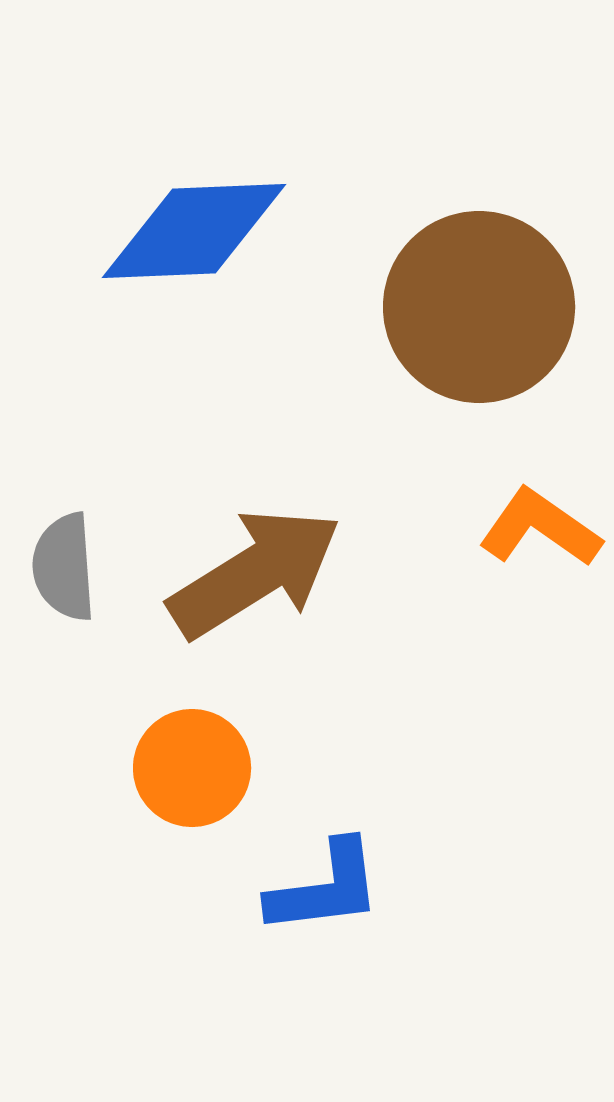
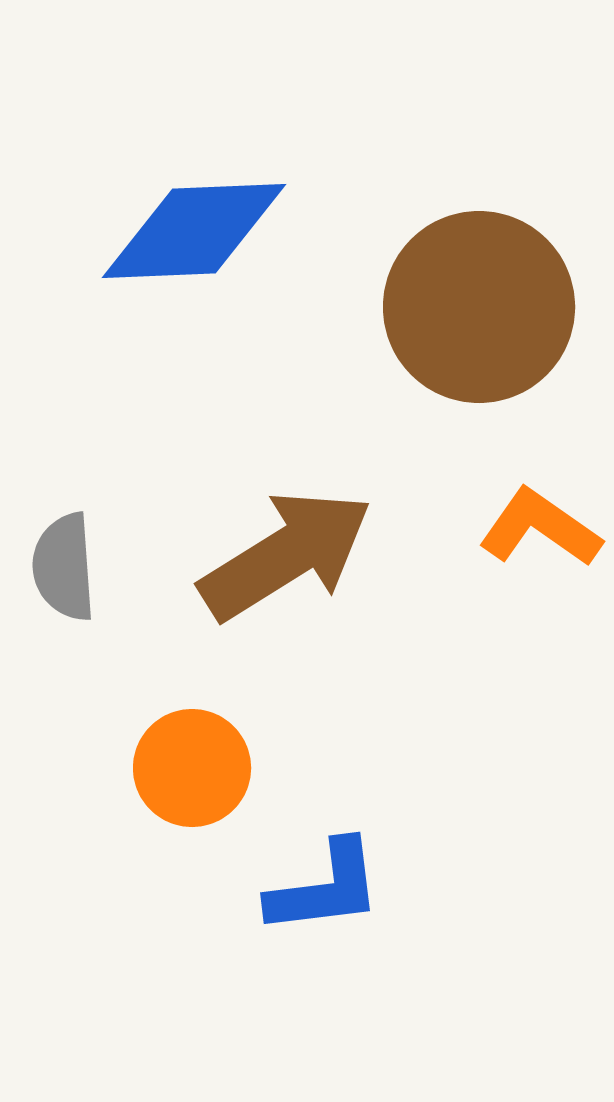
brown arrow: moved 31 px right, 18 px up
